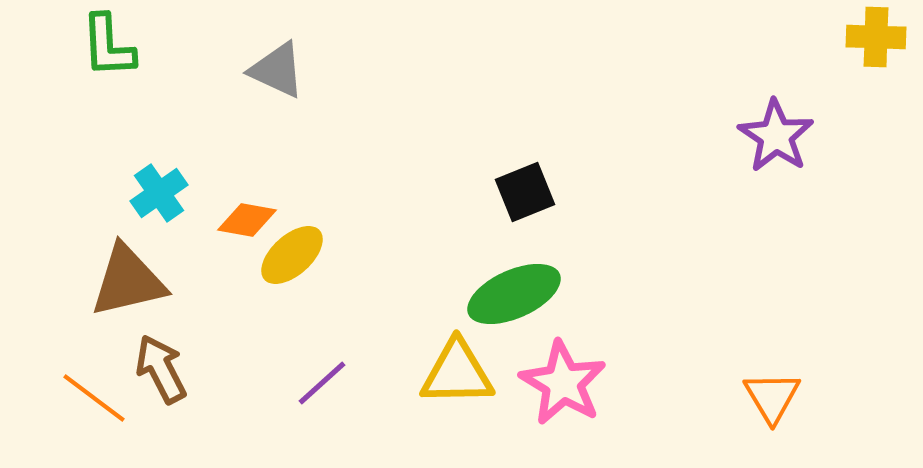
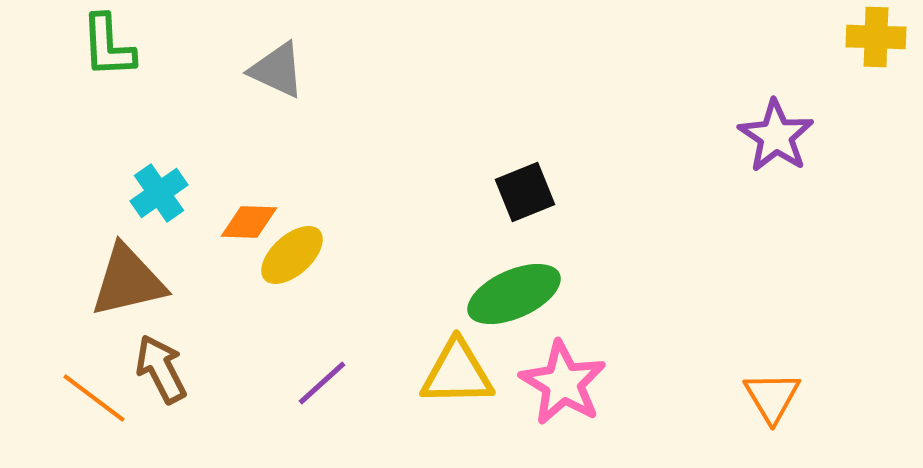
orange diamond: moved 2 px right, 2 px down; rotated 8 degrees counterclockwise
